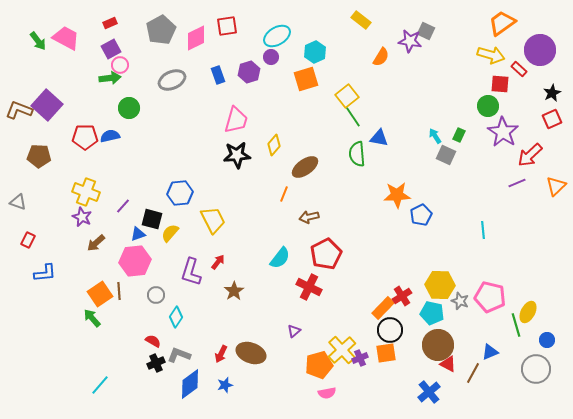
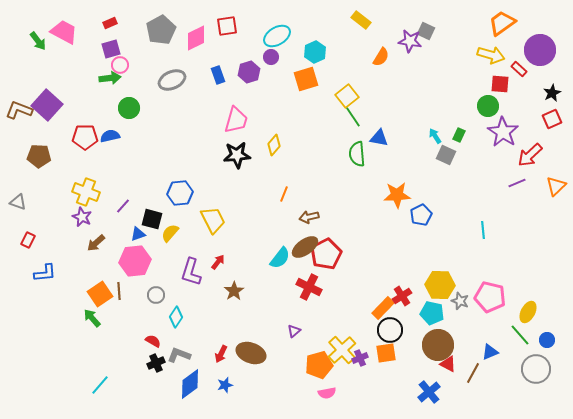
pink trapezoid at (66, 38): moved 2 px left, 6 px up
purple square at (111, 49): rotated 12 degrees clockwise
brown ellipse at (305, 167): moved 80 px down
green line at (516, 325): moved 4 px right, 10 px down; rotated 25 degrees counterclockwise
